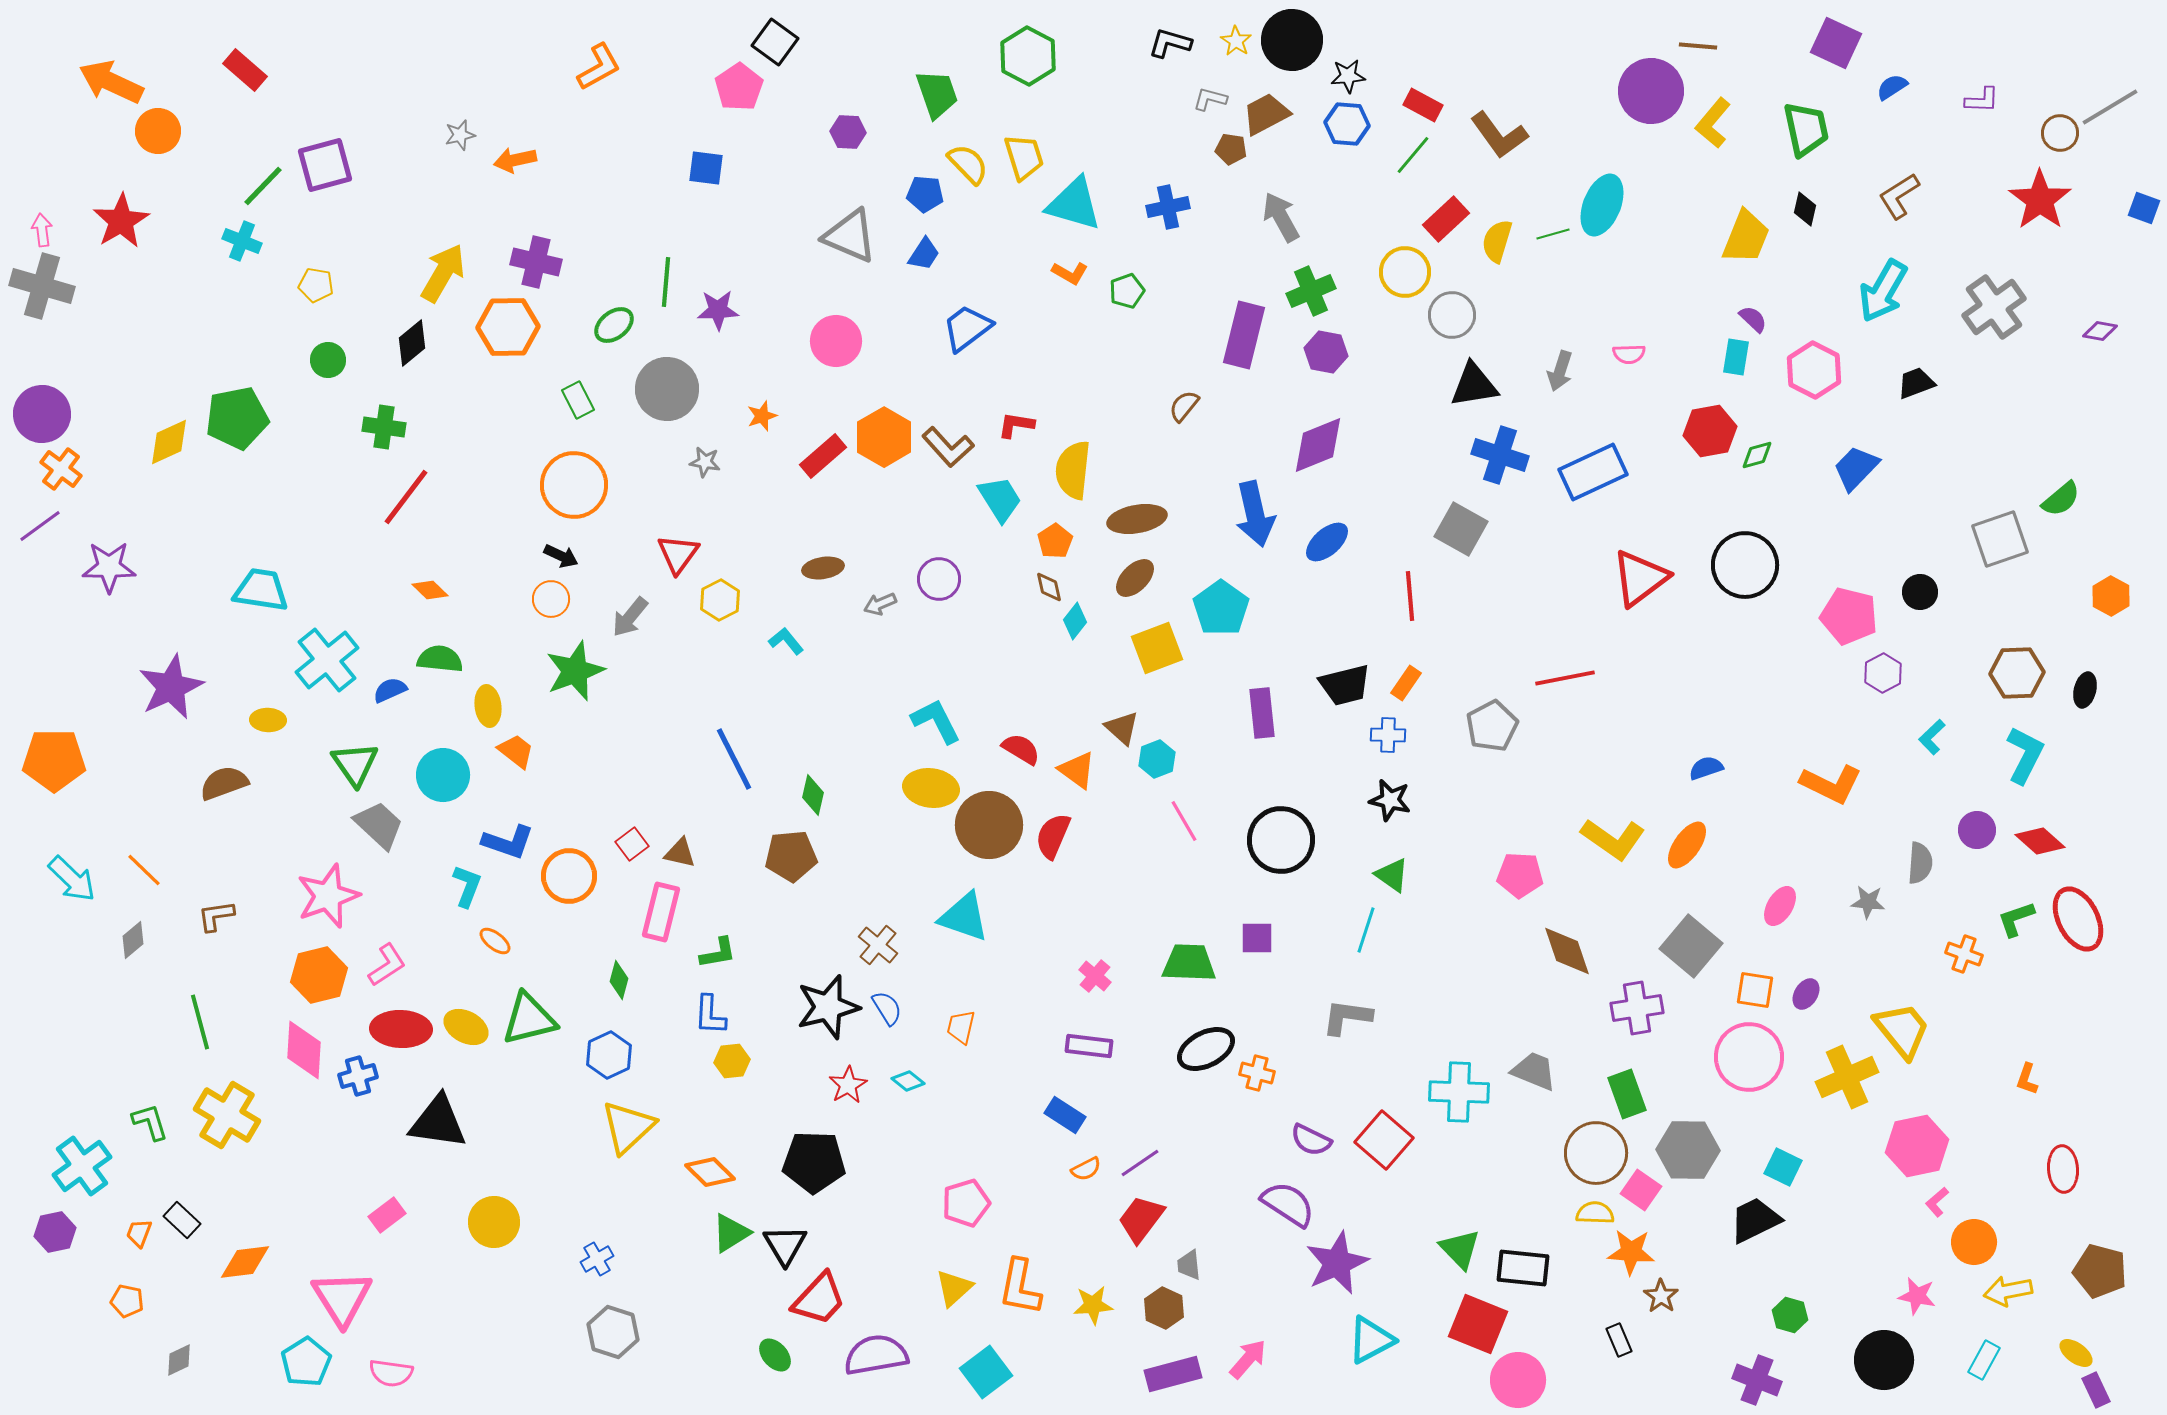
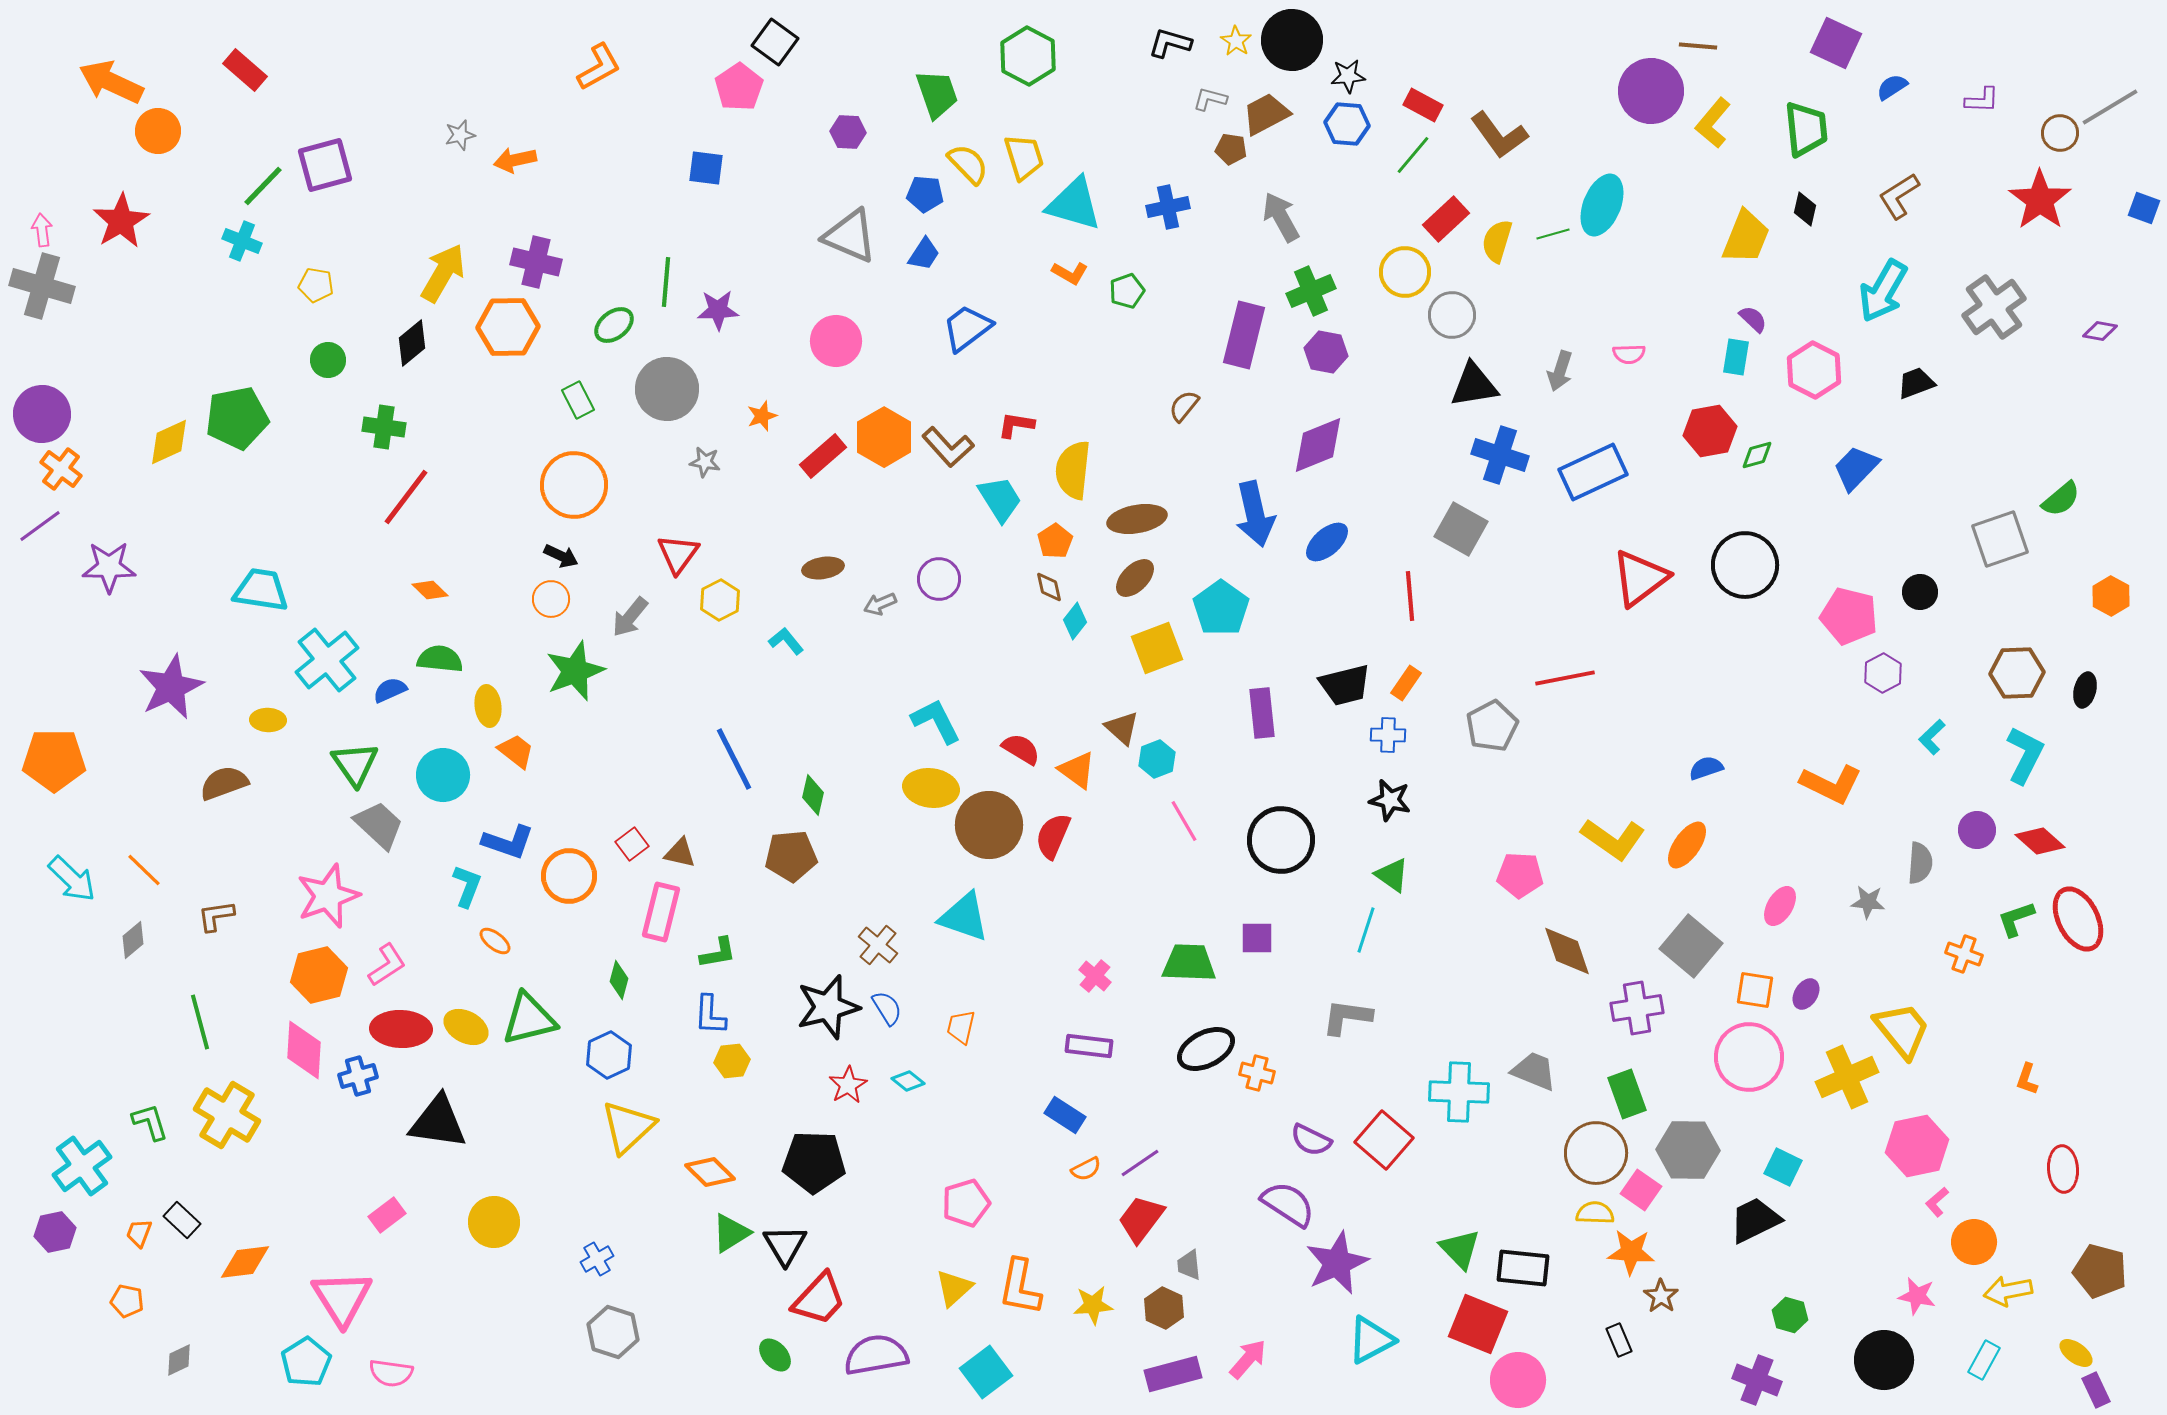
green trapezoid at (1806, 129): rotated 6 degrees clockwise
